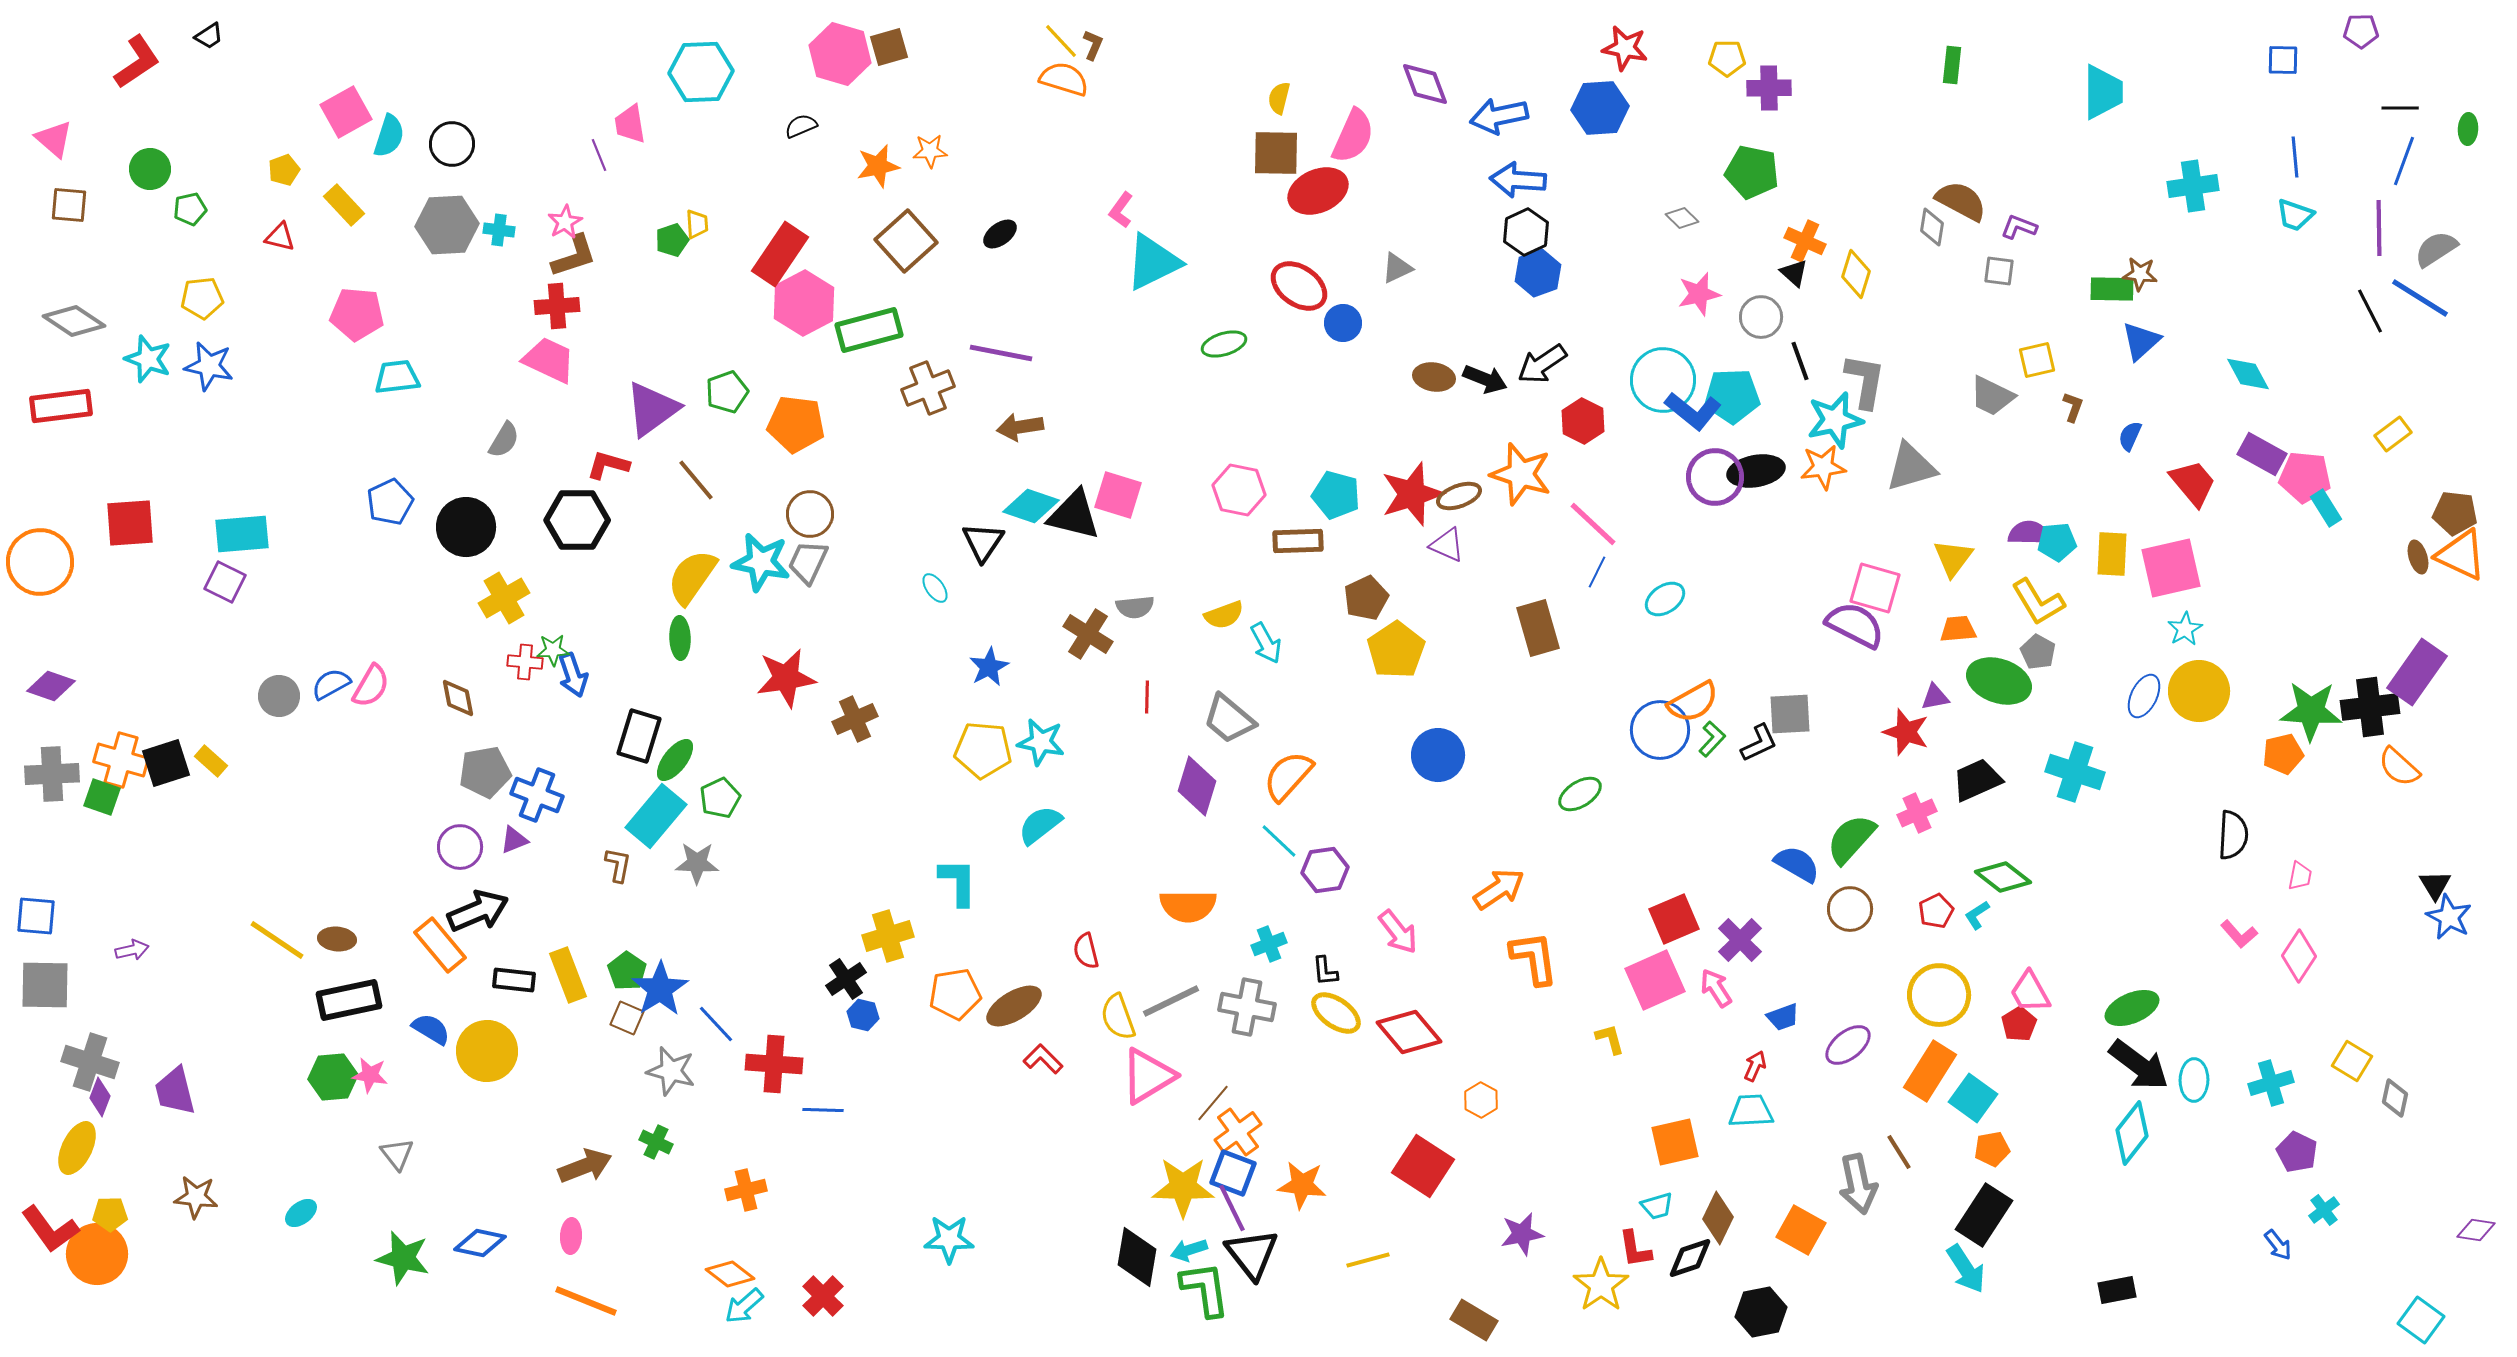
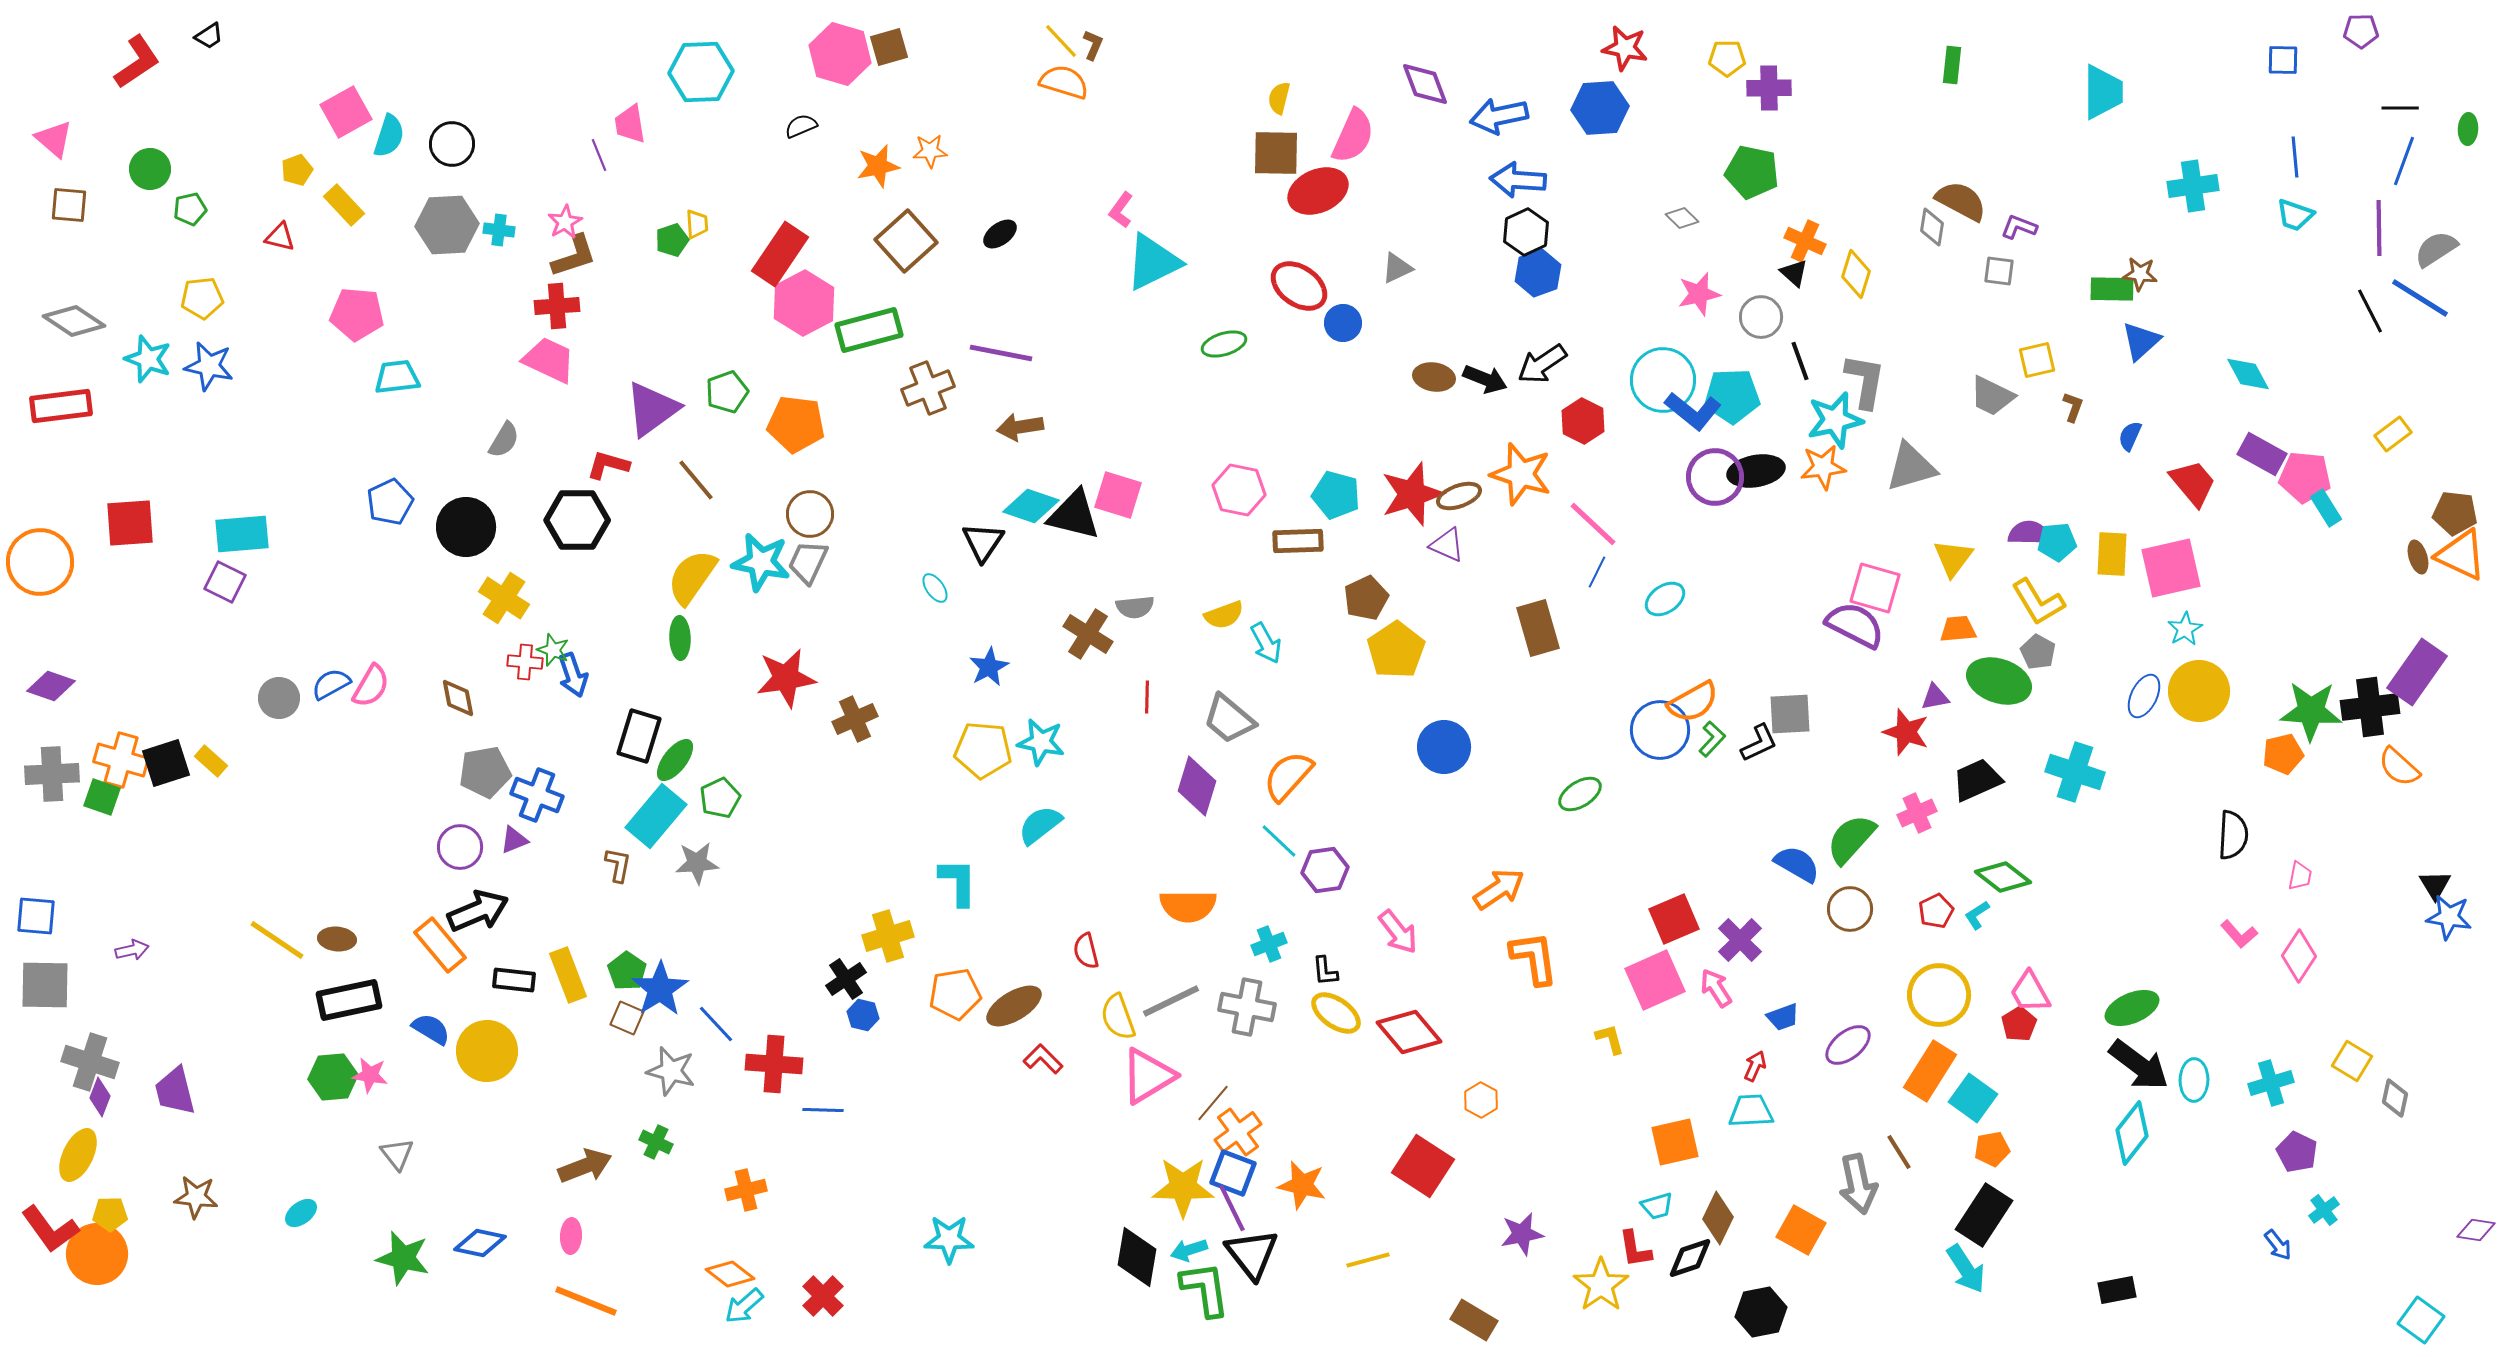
orange semicircle at (1064, 79): moved 3 px down
yellow pentagon at (284, 170): moved 13 px right
yellow cross at (504, 598): rotated 27 degrees counterclockwise
green star at (553, 650): rotated 24 degrees clockwise
gray circle at (279, 696): moved 2 px down
blue circle at (1438, 755): moved 6 px right, 8 px up
gray star at (697, 863): rotated 6 degrees counterclockwise
blue star at (2449, 917): rotated 18 degrees counterclockwise
yellow ellipse at (77, 1148): moved 1 px right, 7 px down
orange star at (1302, 1185): rotated 6 degrees clockwise
